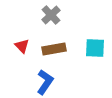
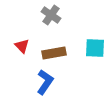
gray cross: rotated 12 degrees counterclockwise
brown rectangle: moved 4 px down
